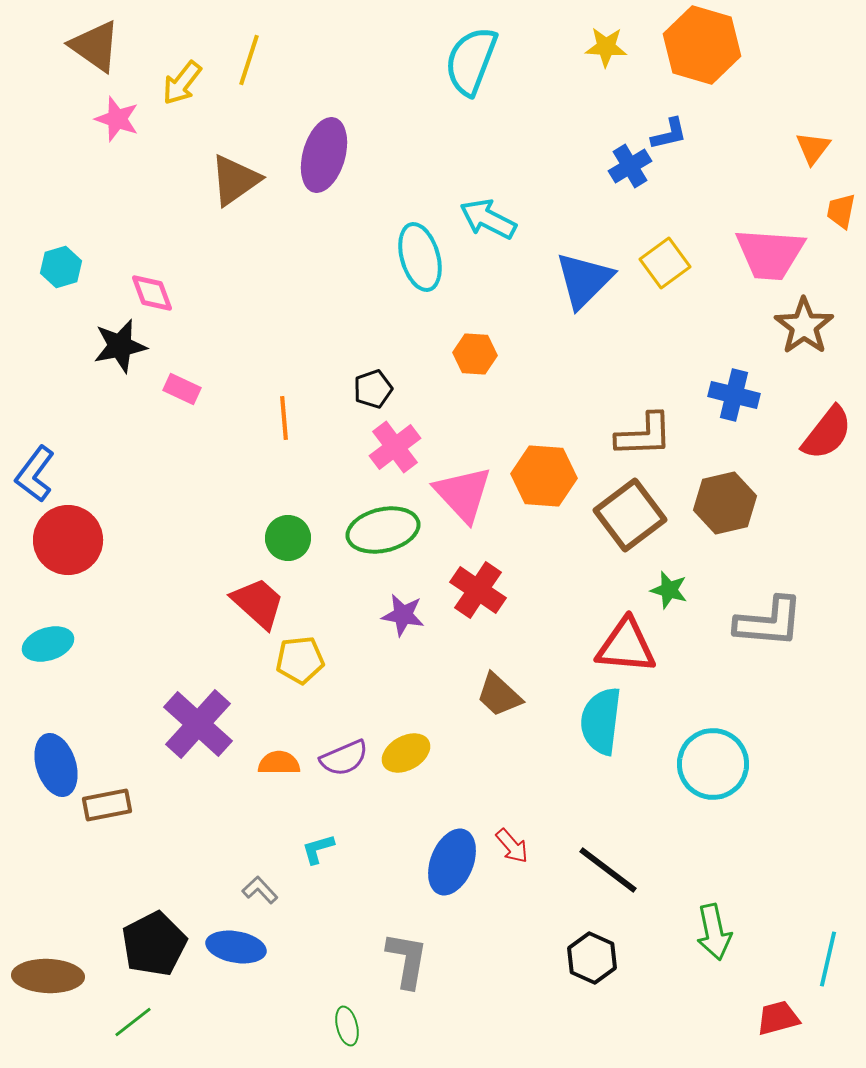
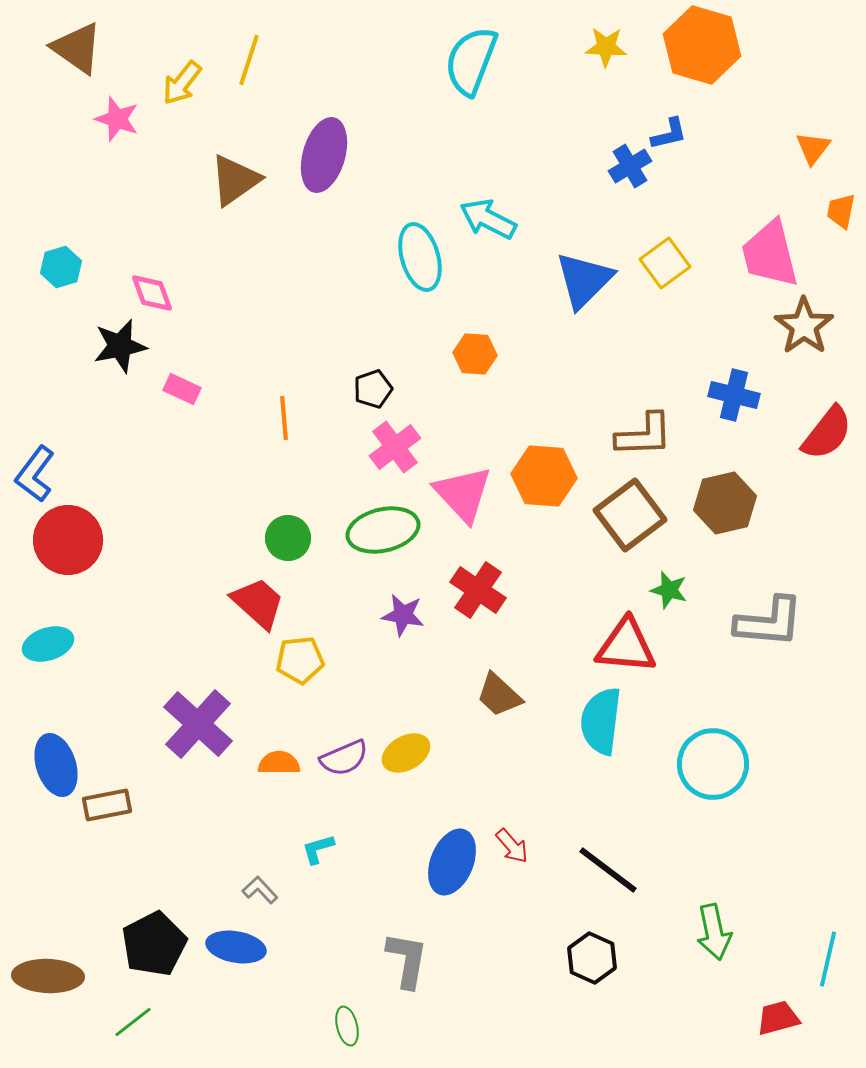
brown triangle at (95, 46): moved 18 px left, 2 px down
pink trapezoid at (770, 254): rotated 72 degrees clockwise
